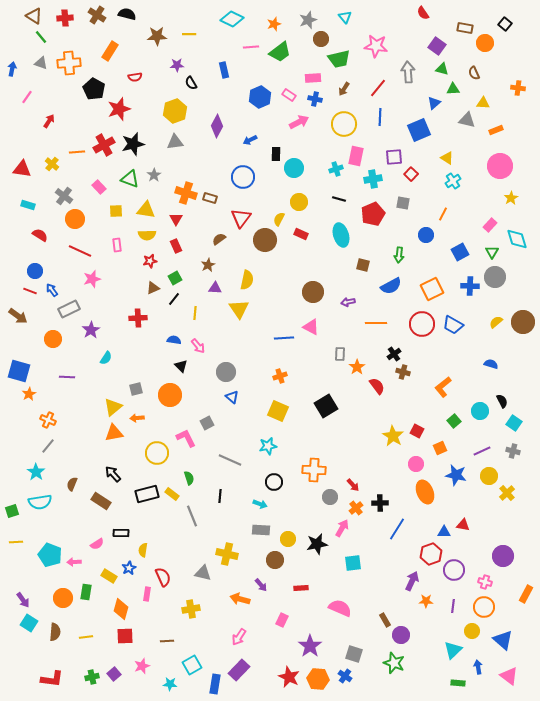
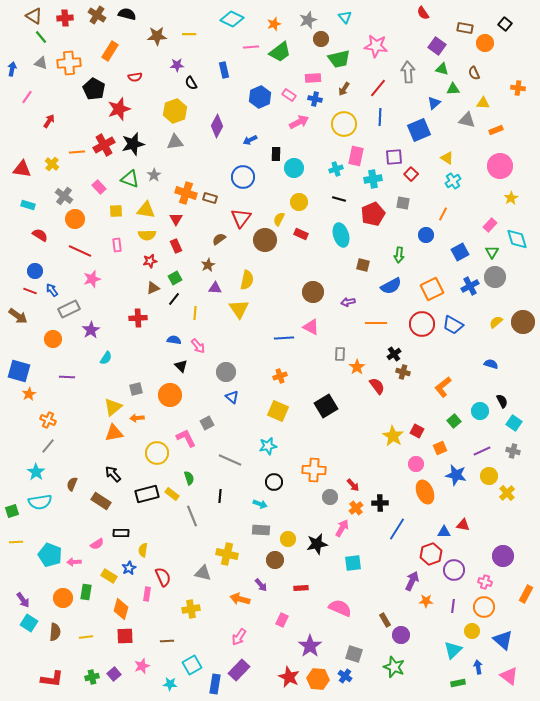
blue cross at (470, 286): rotated 30 degrees counterclockwise
green star at (394, 663): moved 4 px down
green rectangle at (458, 683): rotated 16 degrees counterclockwise
